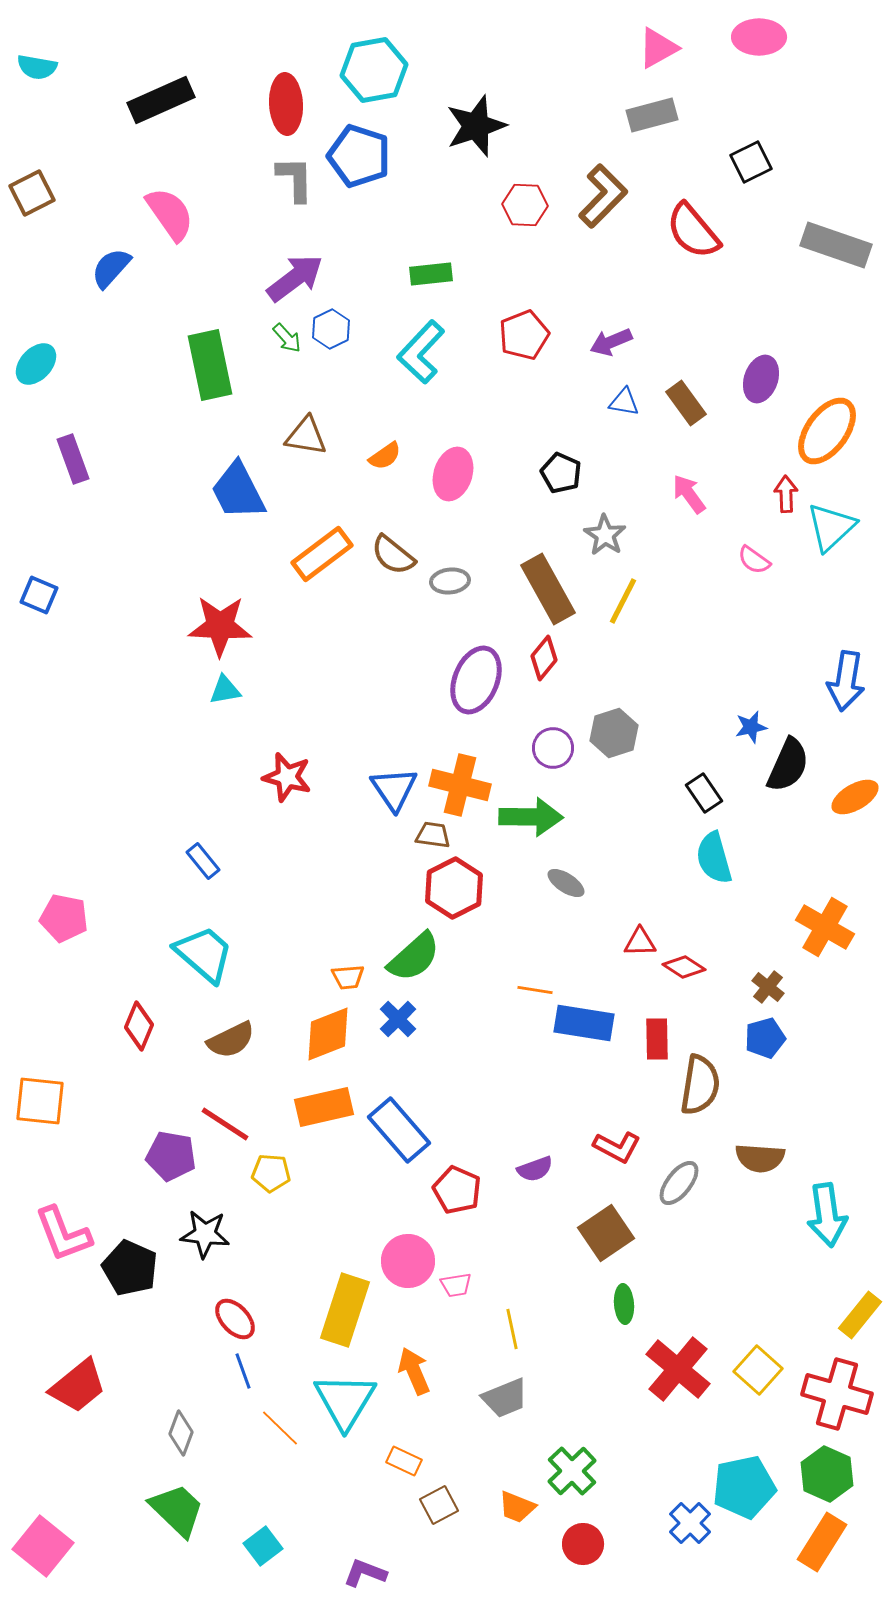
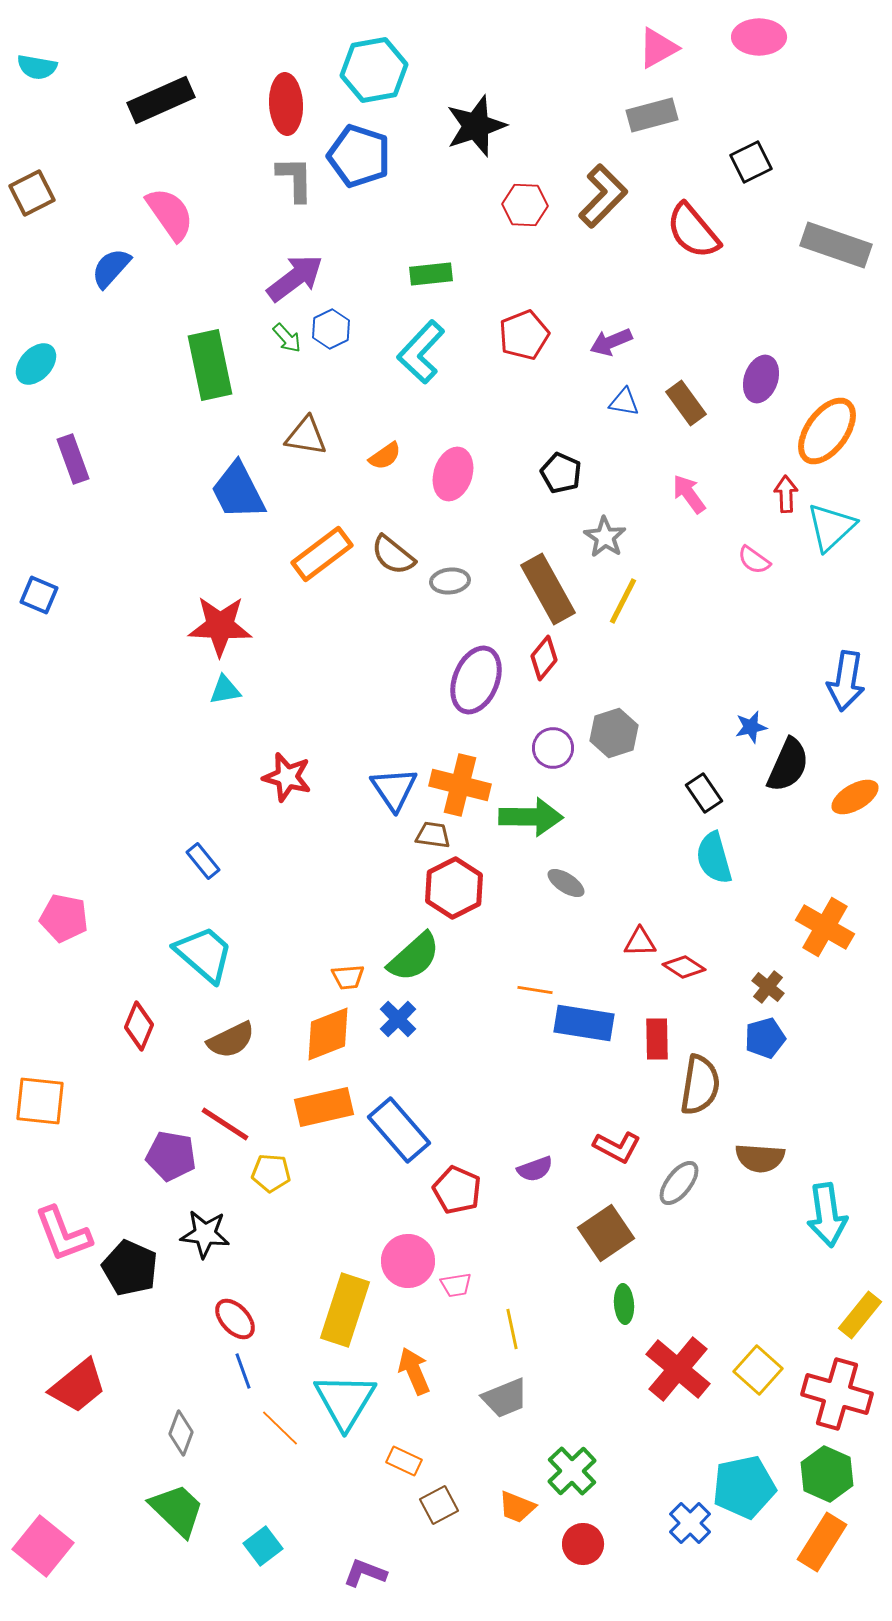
gray star at (605, 535): moved 2 px down
